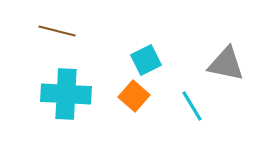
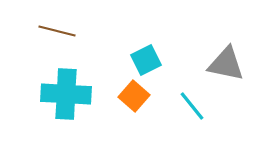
cyan line: rotated 8 degrees counterclockwise
